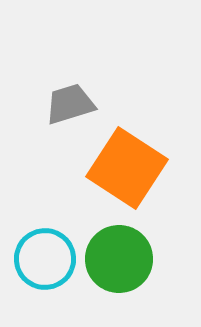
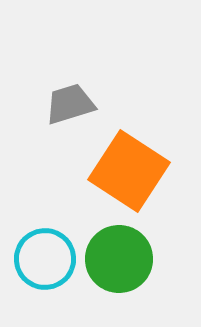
orange square: moved 2 px right, 3 px down
